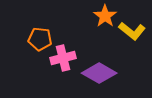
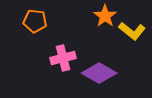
orange pentagon: moved 5 px left, 18 px up
